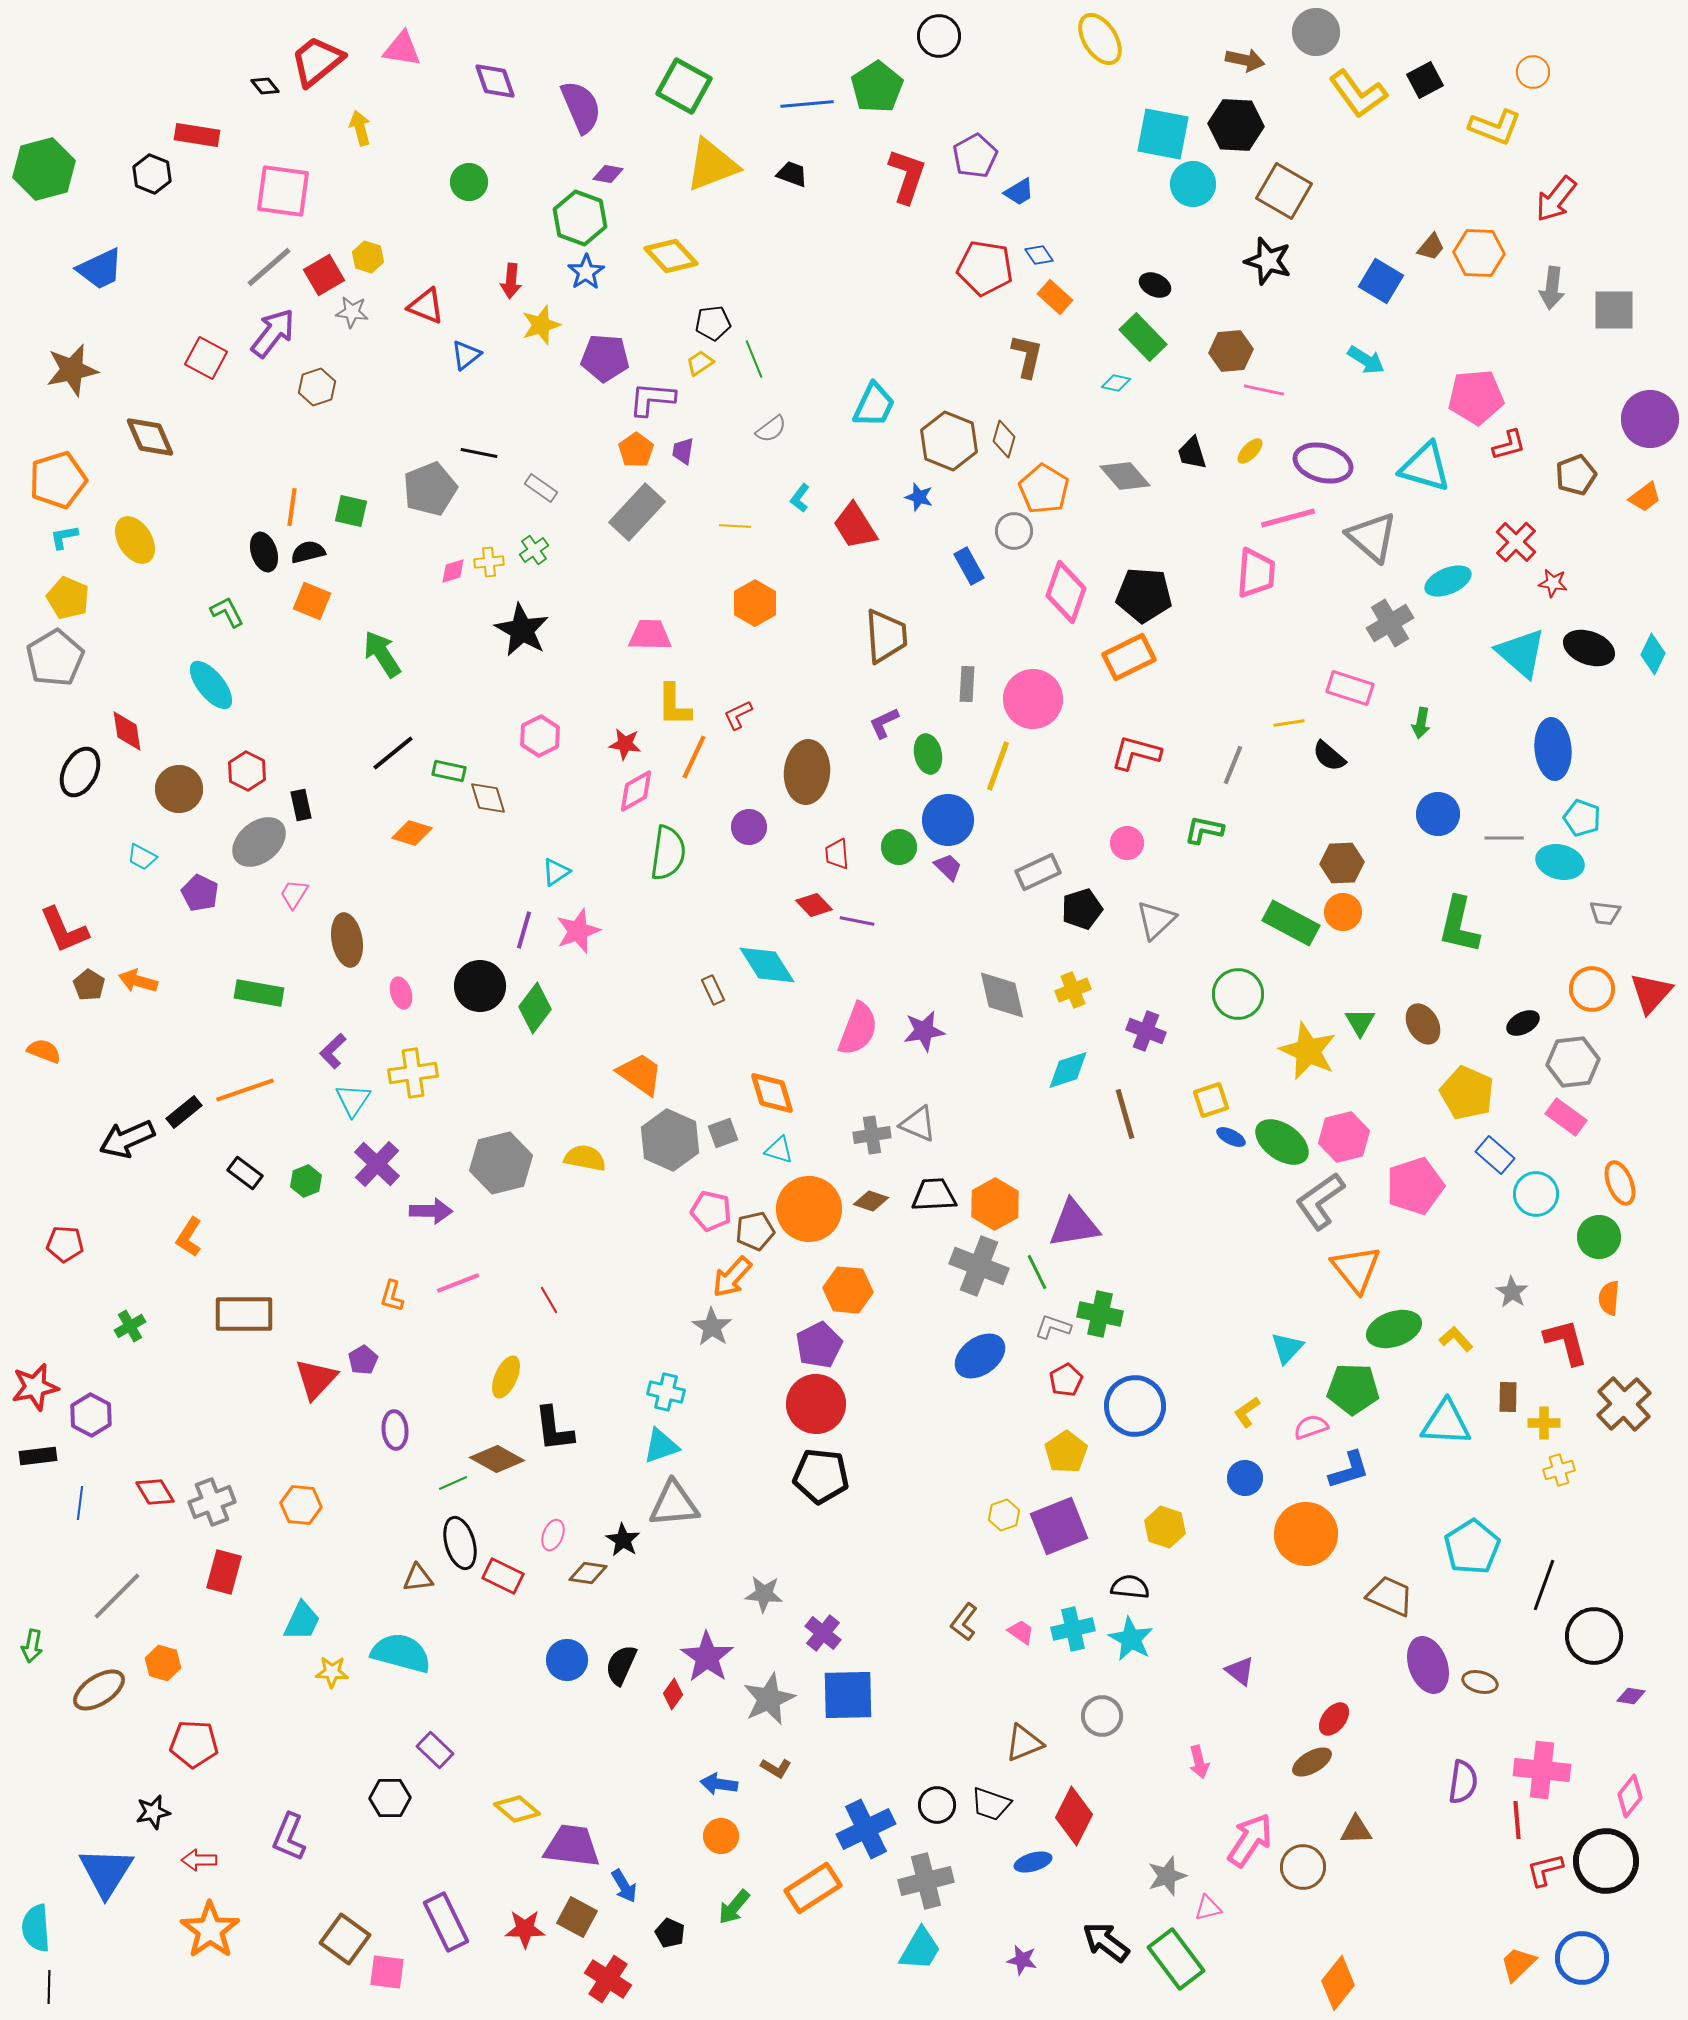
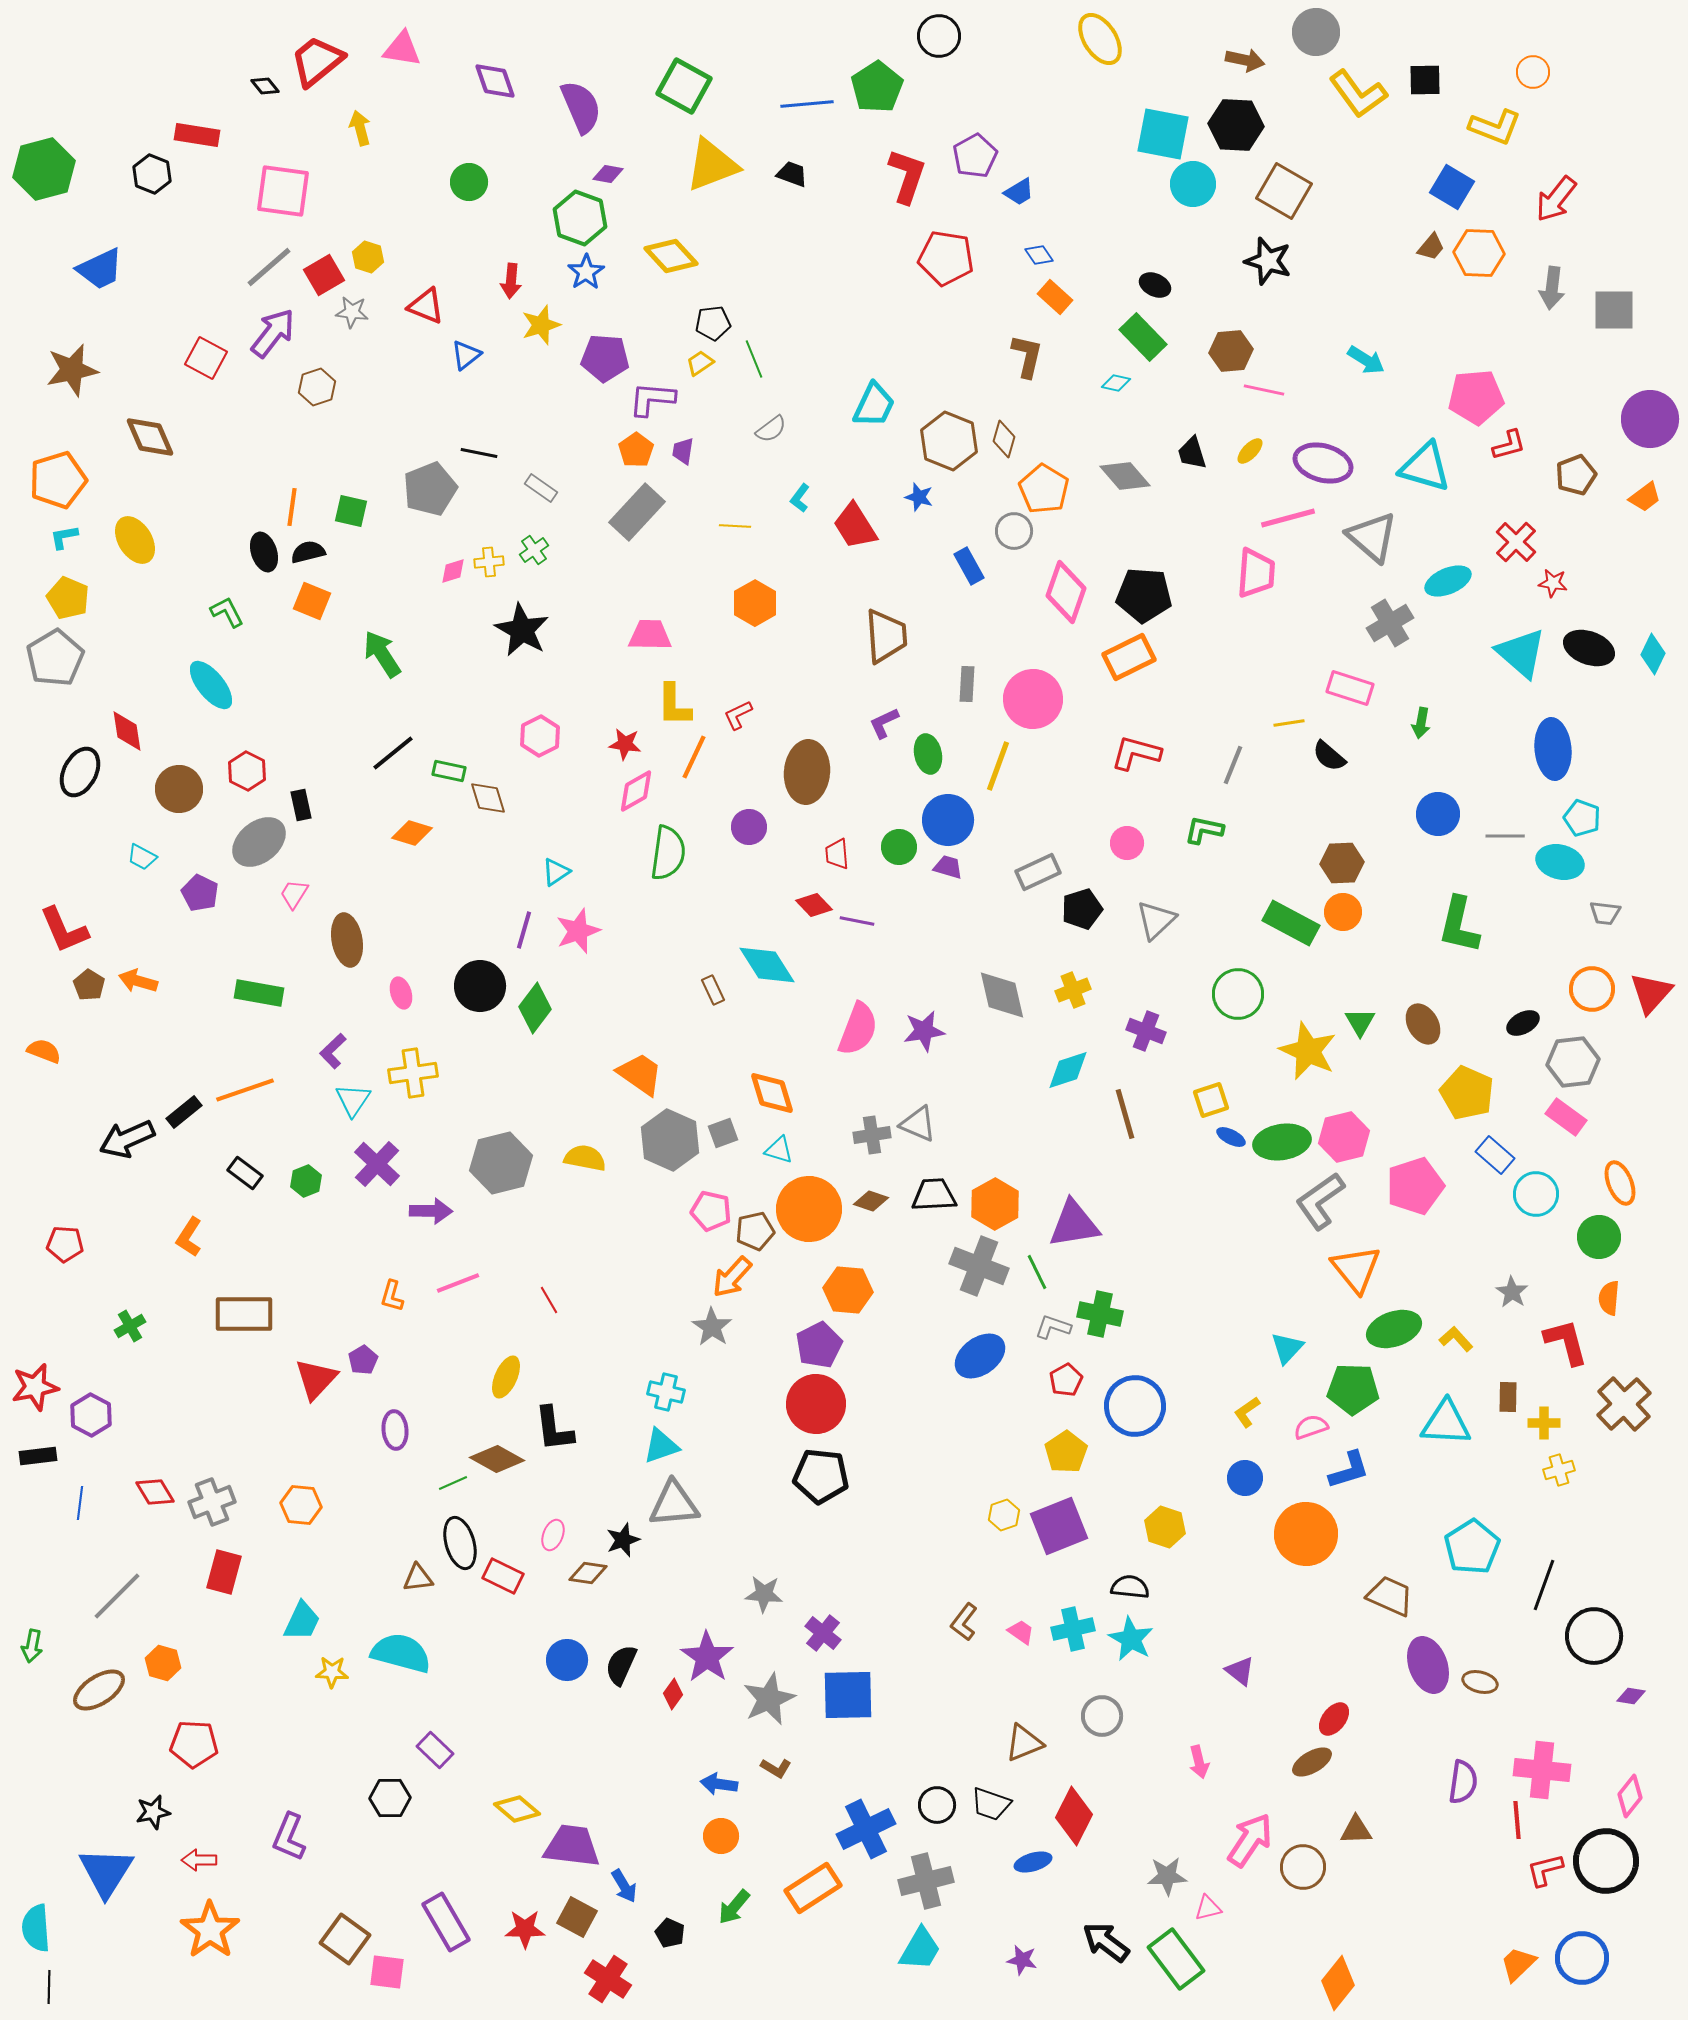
black square at (1425, 80): rotated 27 degrees clockwise
red pentagon at (985, 268): moved 39 px left, 10 px up
blue square at (1381, 281): moved 71 px right, 94 px up
gray line at (1504, 838): moved 1 px right, 2 px up
purple trapezoid at (948, 867): rotated 28 degrees counterclockwise
green ellipse at (1282, 1142): rotated 44 degrees counterclockwise
black star at (623, 1540): rotated 20 degrees clockwise
gray star at (1167, 1876): rotated 15 degrees clockwise
purple rectangle at (446, 1922): rotated 4 degrees counterclockwise
